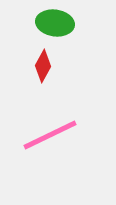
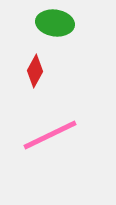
red diamond: moved 8 px left, 5 px down
